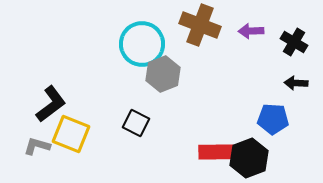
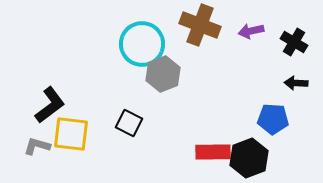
purple arrow: rotated 10 degrees counterclockwise
black L-shape: moved 1 px left, 1 px down
black square: moved 7 px left
yellow square: rotated 15 degrees counterclockwise
red rectangle: moved 3 px left
